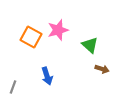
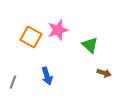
brown arrow: moved 2 px right, 4 px down
gray line: moved 5 px up
